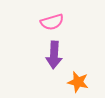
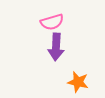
purple arrow: moved 2 px right, 8 px up
